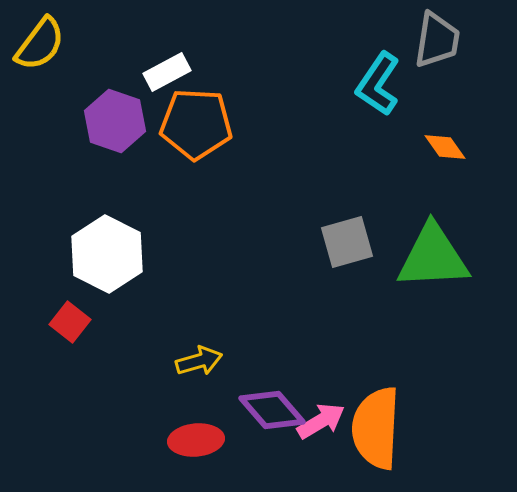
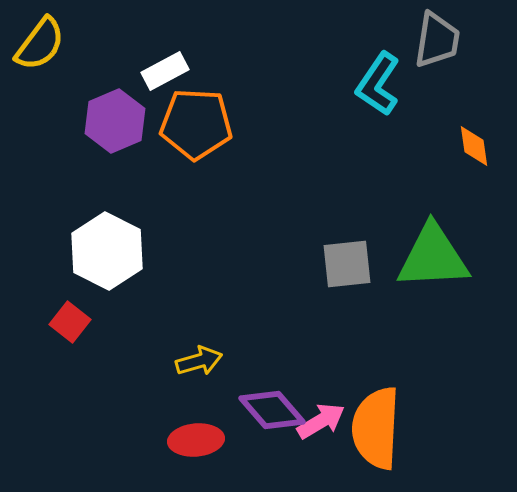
white rectangle: moved 2 px left, 1 px up
purple hexagon: rotated 18 degrees clockwise
orange diamond: moved 29 px right, 1 px up; rotated 27 degrees clockwise
gray square: moved 22 px down; rotated 10 degrees clockwise
white hexagon: moved 3 px up
